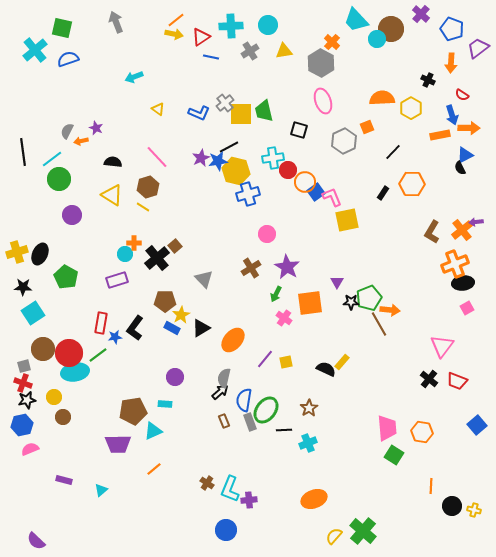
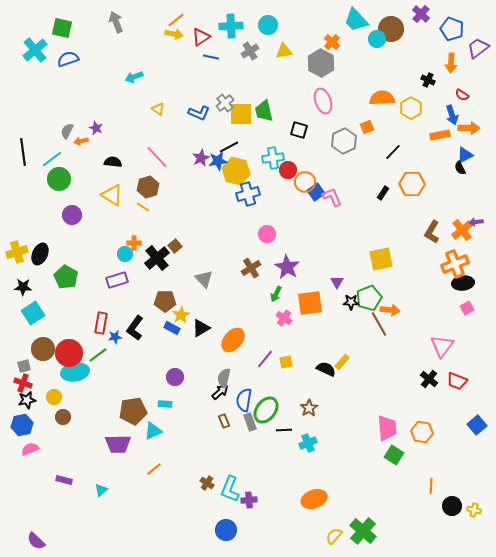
yellow square at (347, 220): moved 34 px right, 39 px down
